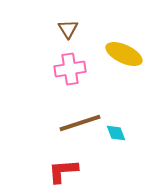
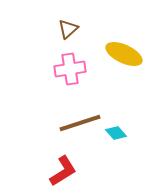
brown triangle: rotated 20 degrees clockwise
cyan diamond: rotated 20 degrees counterclockwise
red L-shape: rotated 152 degrees clockwise
